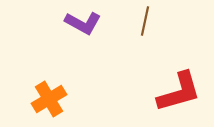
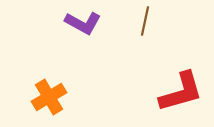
red L-shape: moved 2 px right
orange cross: moved 2 px up
